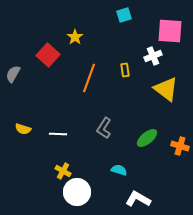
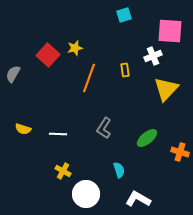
yellow star: moved 11 px down; rotated 21 degrees clockwise
yellow triangle: rotated 36 degrees clockwise
orange cross: moved 6 px down
cyan semicircle: rotated 56 degrees clockwise
white circle: moved 9 px right, 2 px down
